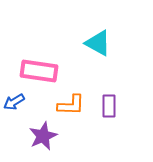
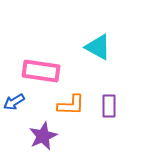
cyan triangle: moved 4 px down
pink rectangle: moved 2 px right
